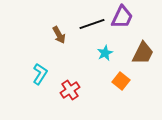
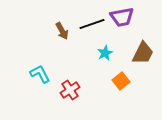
purple trapezoid: rotated 55 degrees clockwise
brown arrow: moved 3 px right, 4 px up
cyan L-shape: rotated 60 degrees counterclockwise
orange square: rotated 12 degrees clockwise
